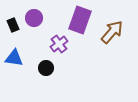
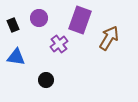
purple circle: moved 5 px right
brown arrow: moved 3 px left, 6 px down; rotated 10 degrees counterclockwise
blue triangle: moved 2 px right, 1 px up
black circle: moved 12 px down
